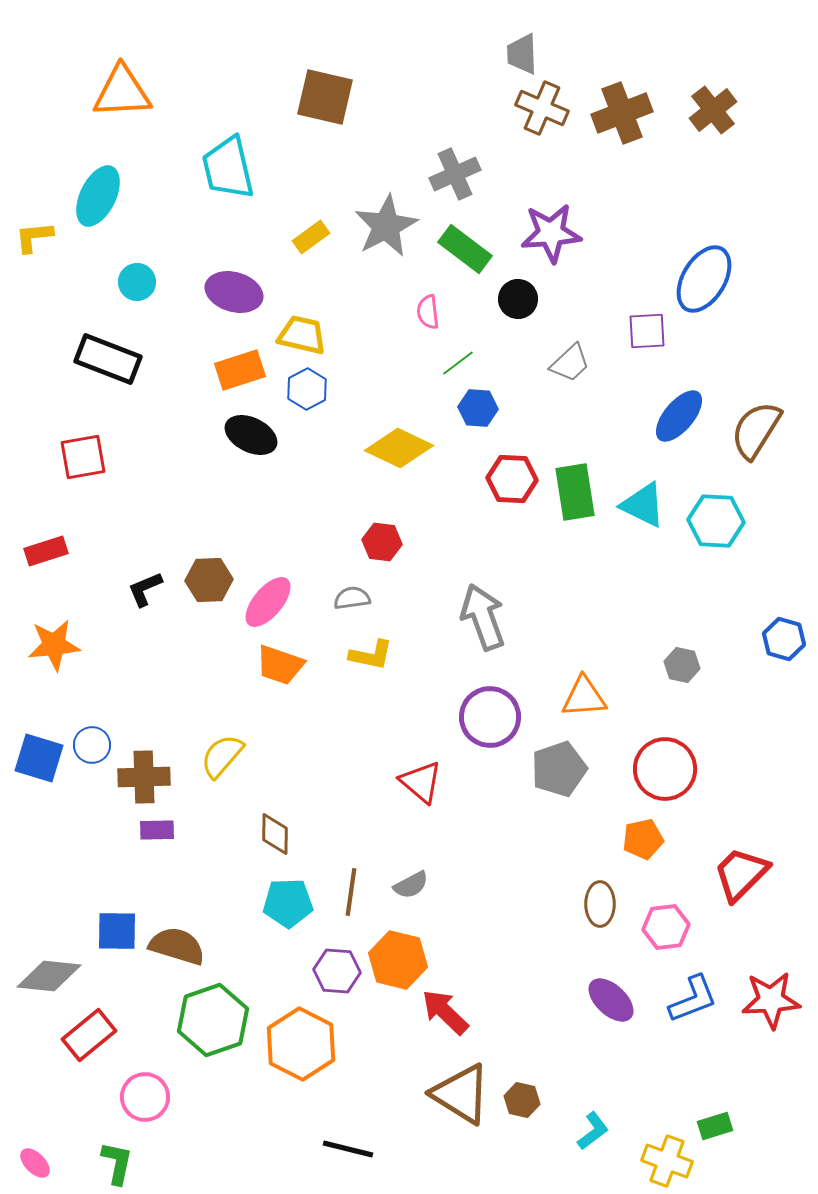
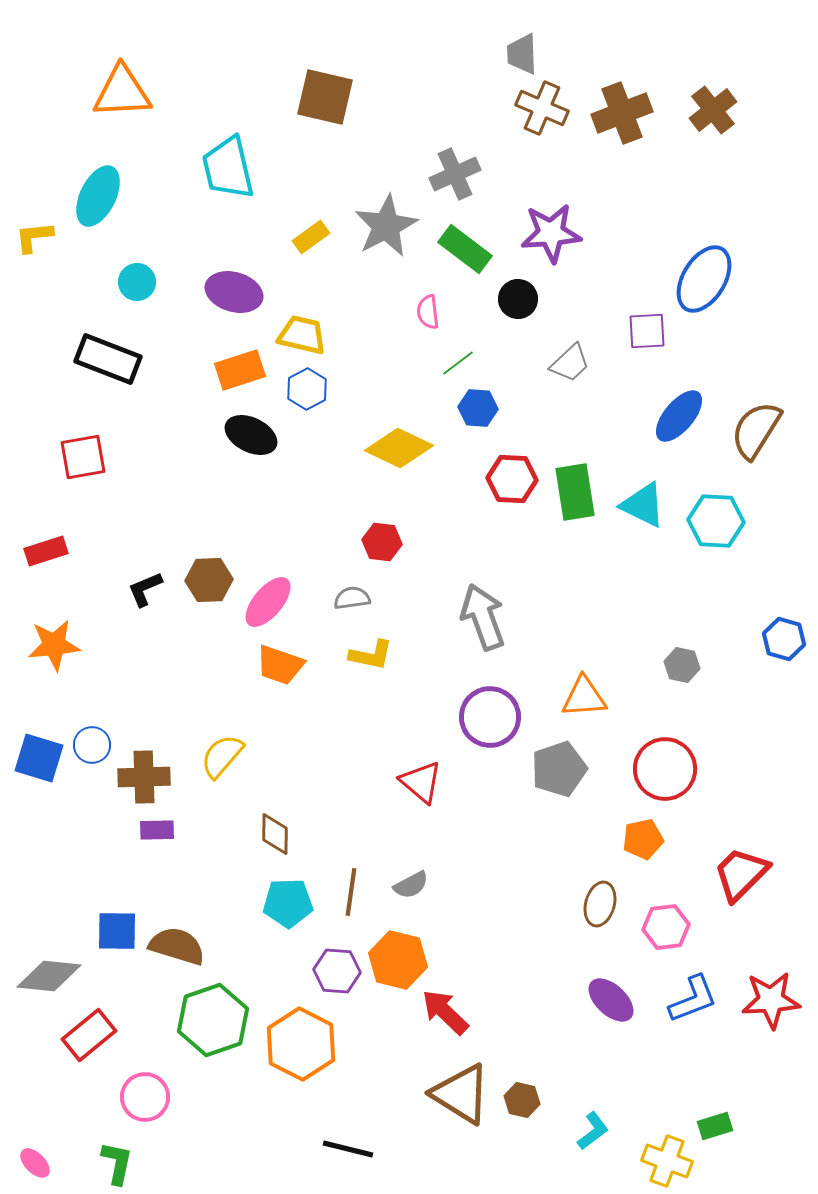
brown ellipse at (600, 904): rotated 15 degrees clockwise
